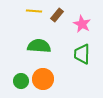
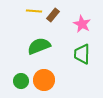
brown rectangle: moved 4 px left
green semicircle: rotated 25 degrees counterclockwise
orange circle: moved 1 px right, 1 px down
